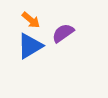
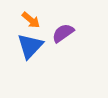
blue triangle: rotated 16 degrees counterclockwise
